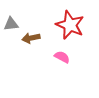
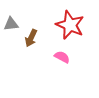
brown arrow: rotated 54 degrees counterclockwise
